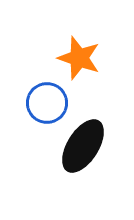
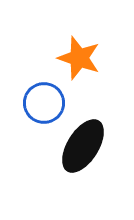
blue circle: moved 3 px left
